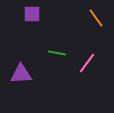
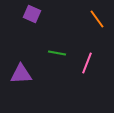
purple square: rotated 24 degrees clockwise
orange line: moved 1 px right, 1 px down
pink line: rotated 15 degrees counterclockwise
